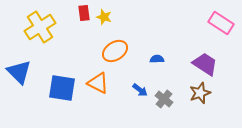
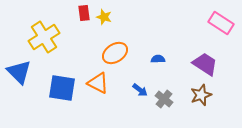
yellow cross: moved 4 px right, 10 px down
orange ellipse: moved 2 px down
blue semicircle: moved 1 px right
brown star: moved 1 px right, 2 px down
